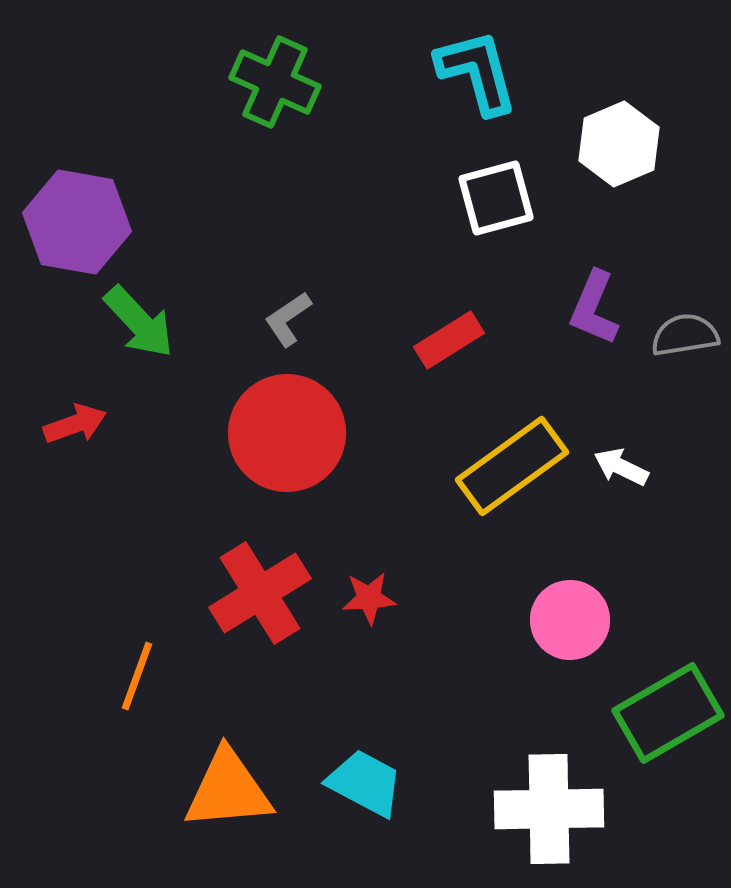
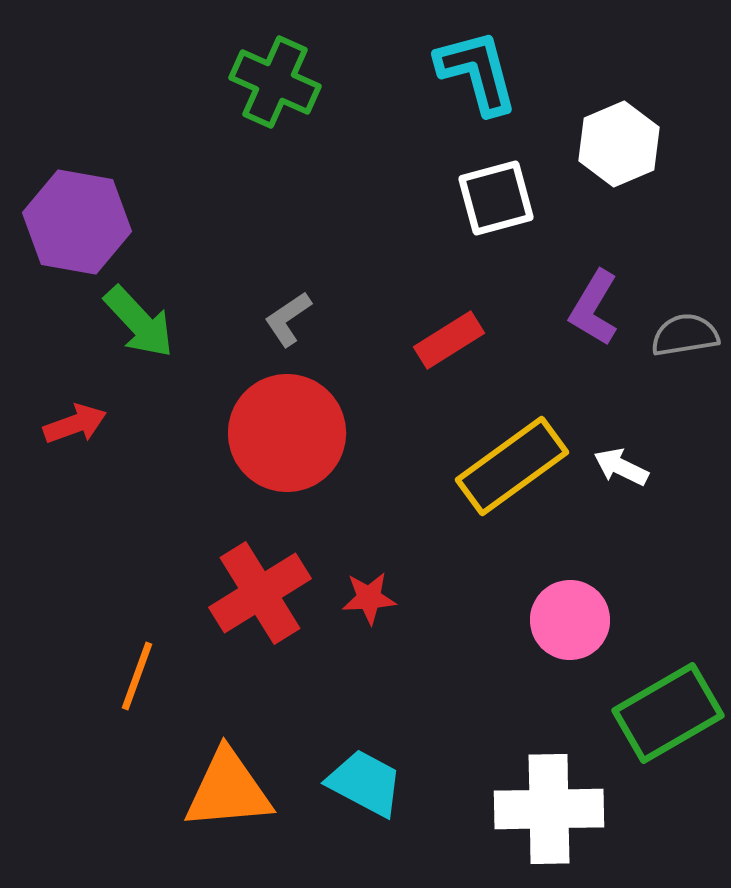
purple L-shape: rotated 8 degrees clockwise
